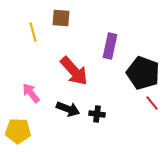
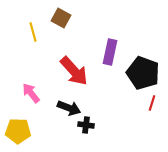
brown square: rotated 24 degrees clockwise
purple rectangle: moved 6 px down
red line: rotated 56 degrees clockwise
black arrow: moved 1 px right, 1 px up
black cross: moved 11 px left, 11 px down
